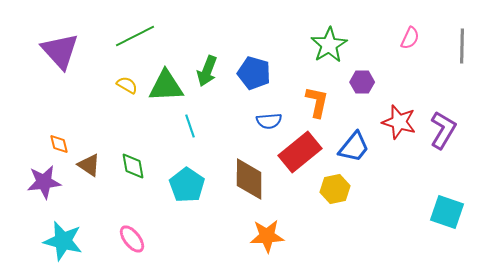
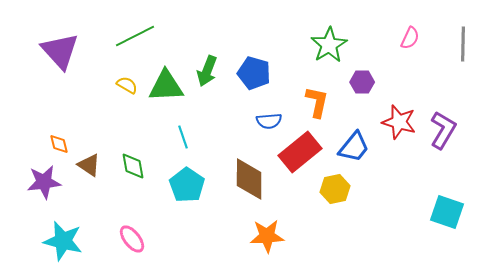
gray line: moved 1 px right, 2 px up
cyan line: moved 7 px left, 11 px down
